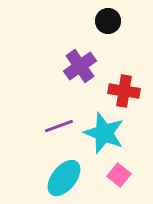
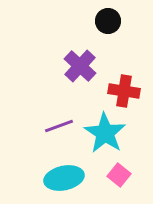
purple cross: rotated 12 degrees counterclockwise
cyan star: moved 1 px right; rotated 12 degrees clockwise
cyan ellipse: rotated 39 degrees clockwise
